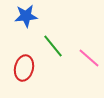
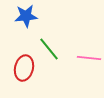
green line: moved 4 px left, 3 px down
pink line: rotated 35 degrees counterclockwise
